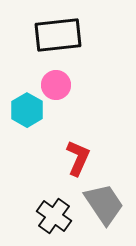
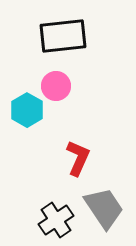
black rectangle: moved 5 px right, 1 px down
pink circle: moved 1 px down
gray trapezoid: moved 4 px down
black cross: moved 2 px right, 4 px down; rotated 20 degrees clockwise
